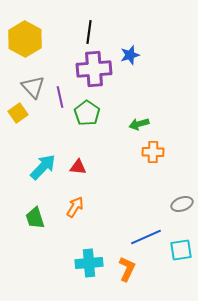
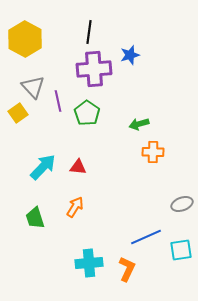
purple line: moved 2 px left, 4 px down
